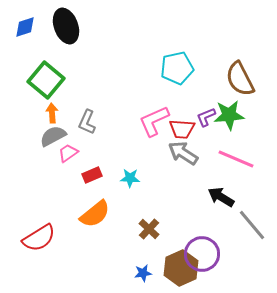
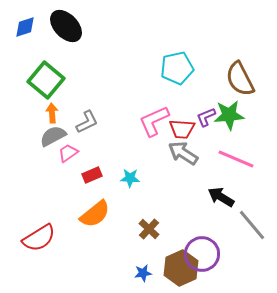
black ellipse: rotated 24 degrees counterclockwise
gray L-shape: rotated 140 degrees counterclockwise
